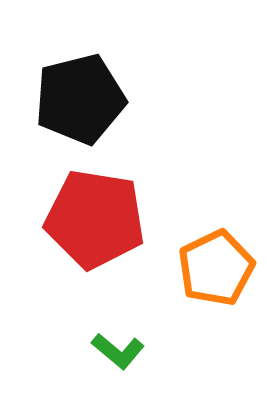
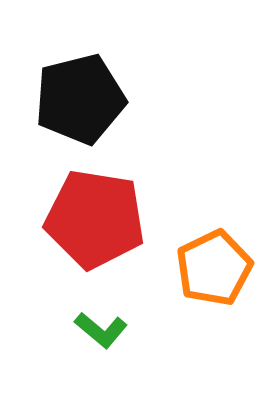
orange pentagon: moved 2 px left
green L-shape: moved 17 px left, 21 px up
